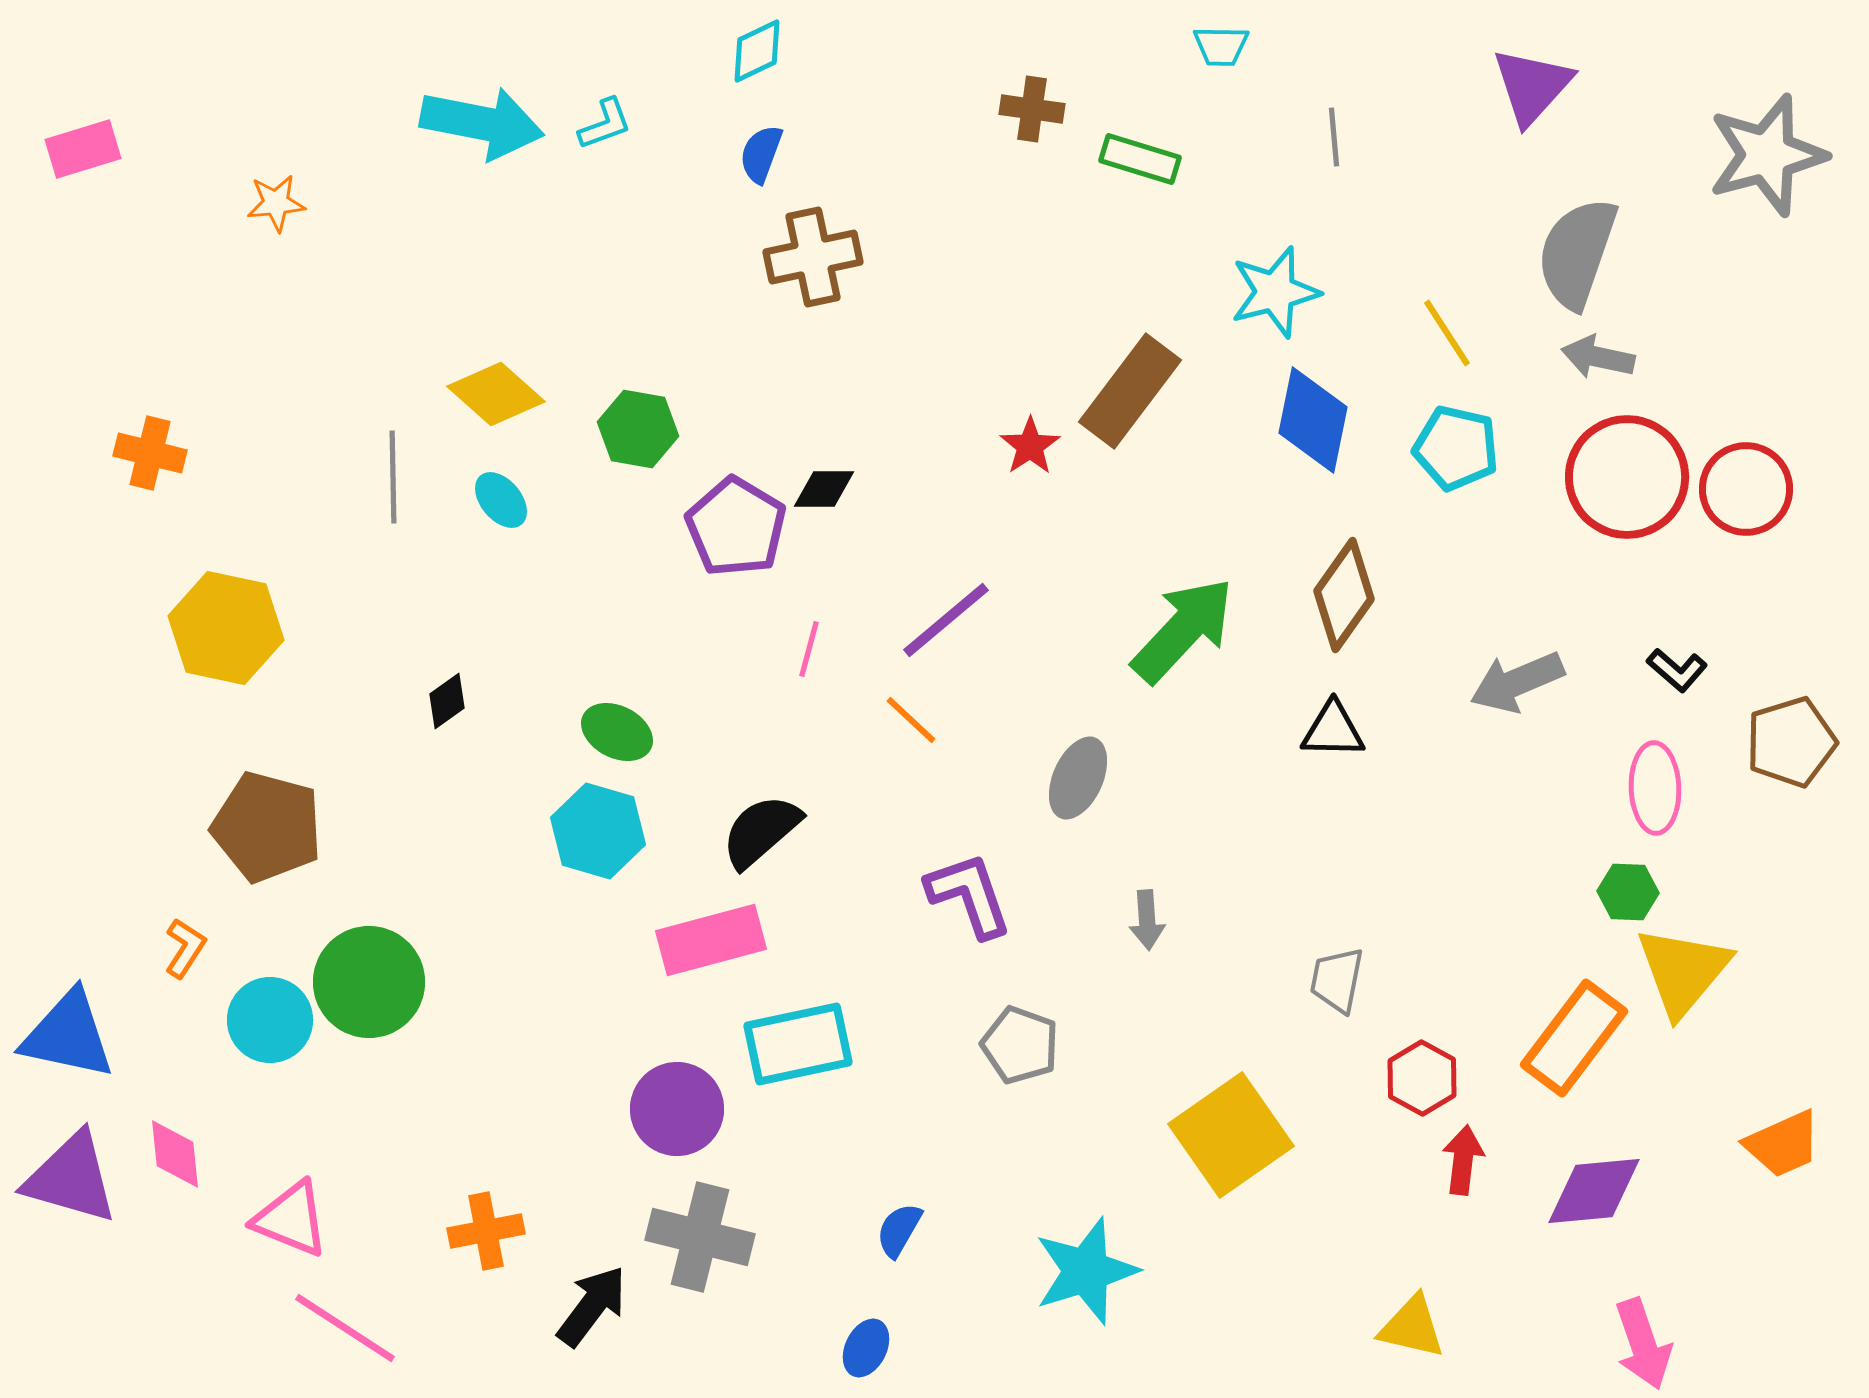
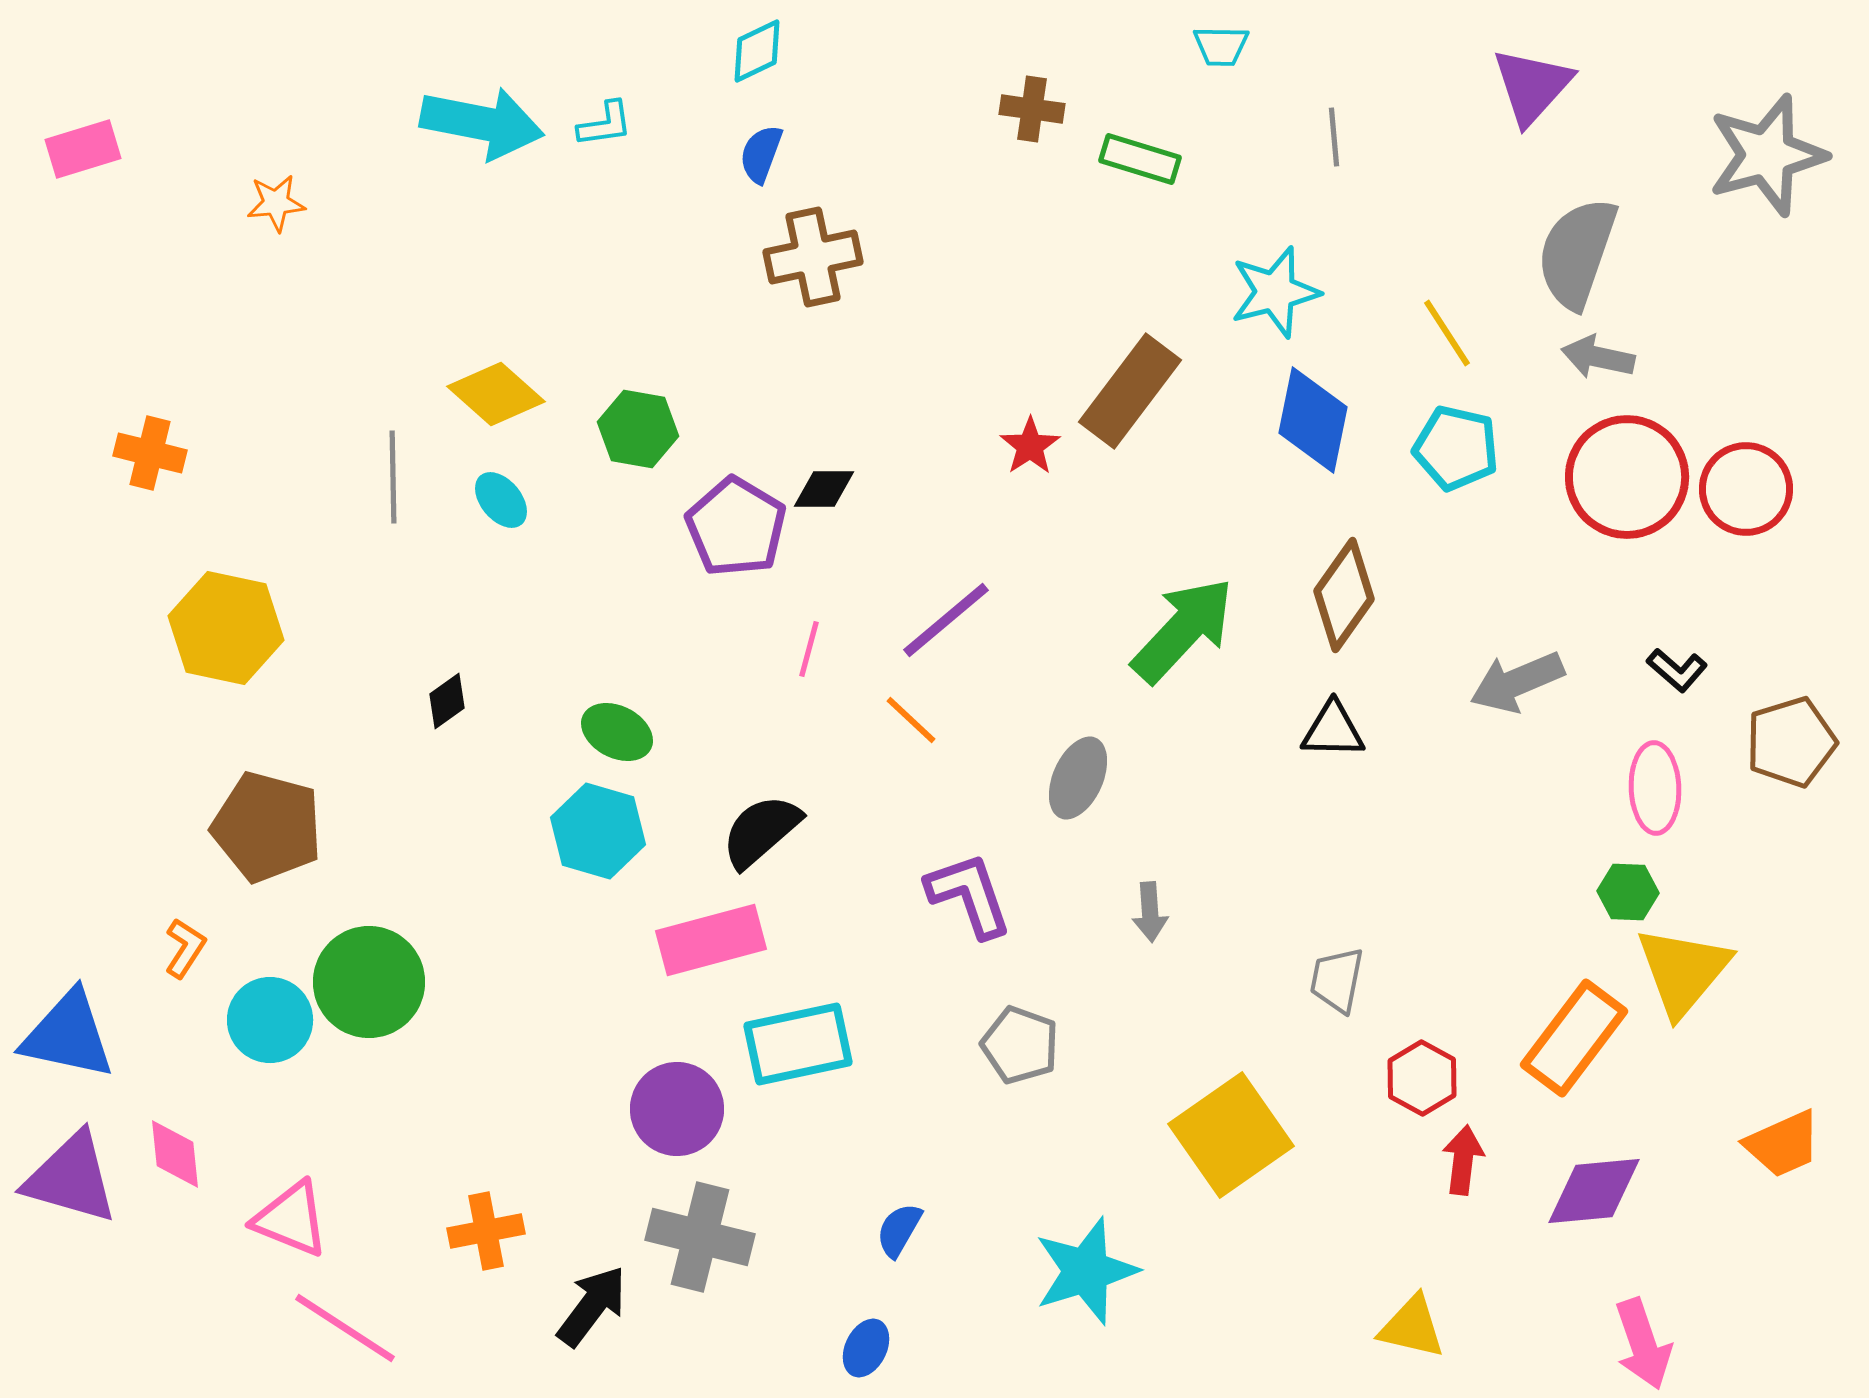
cyan L-shape at (605, 124): rotated 12 degrees clockwise
gray arrow at (1147, 920): moved 3 px right, 8 px up
